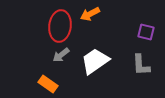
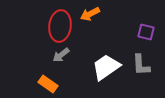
white trapezoid: moved 11 px right, 6 px down
